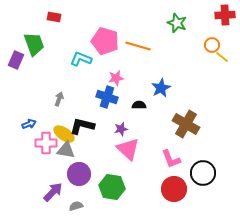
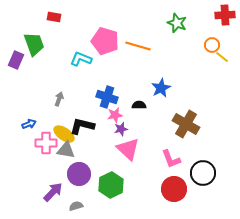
pink star: moved 1 px left, 37 px down
green hexagon: moved 1 px left, 2 px up; rotated 25 degrees clockwise
